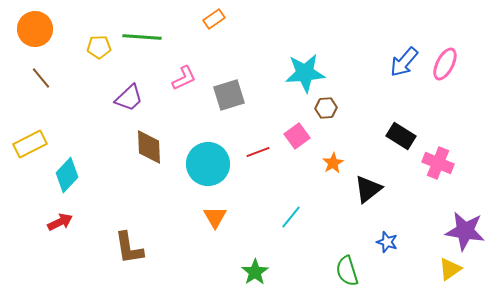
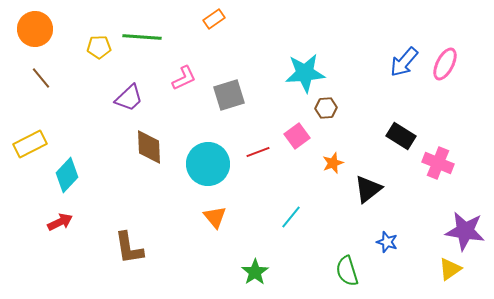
orange star: rotated 10 degrees clockwise
orange triangle: rotated 10 degrees counterclockwise
